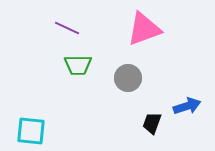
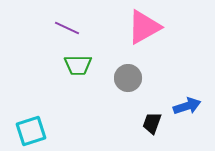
pink triangle: moved 2 px up; rotated 9 degrees counterclockwise
cyan square: rotated 24 degrees counterclockwise
